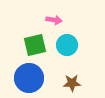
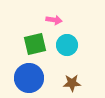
green square: moved 1 px up
